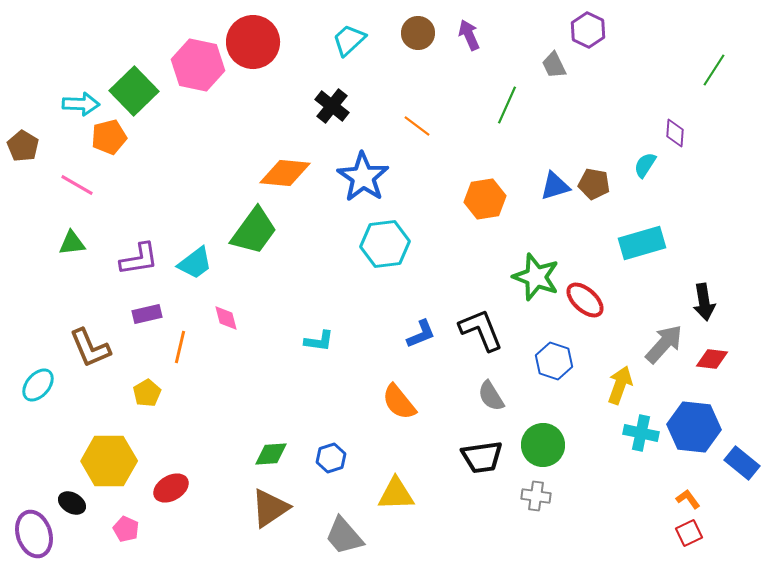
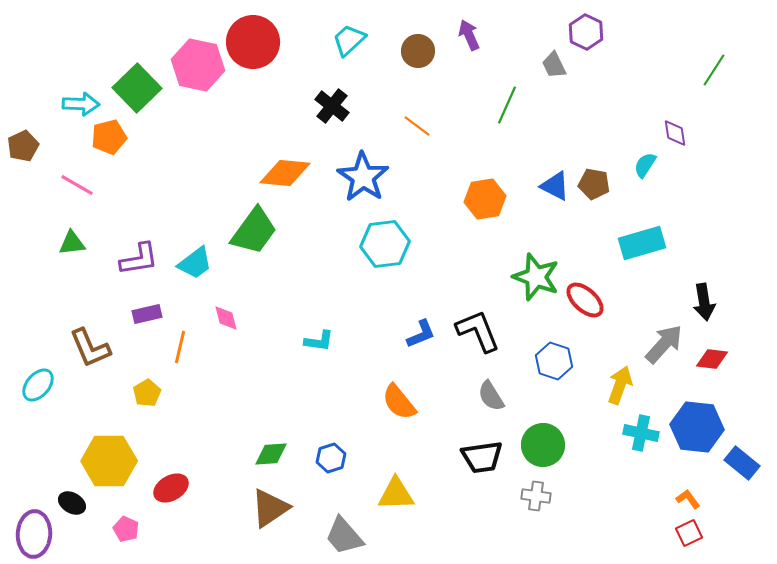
purple hexagon at (588, 30): moved 2 px left, 2 px down
brown circle at (418, 33): moved 18 px down
green square at (134, 91): moved 3 px right, 3 px up
purple diamond at (675, 133): rotated 12 degrees counterclockwise
brown pentagon at (23, 146): rotated 16 degrees clockwise
blue triangle at (555, 186): rotated 44 degrees clockwise
black L-shape at (481, 330): moved 3 px left, 1 px down
blue hexagon at (694, 427): moved 3 px right
purple ellipse at (34, 534): rotated 21 degrees clockwise
